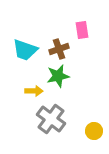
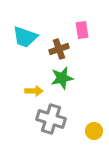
cyan trapezoid: moved 13 px up
green star: moved 4 px right, 2 px down
gray cross: rotated 20 degrees counterclockwise
